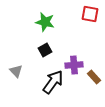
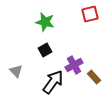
red square: rotated 24 degrees counterclockwise
purple cross: rotated 24 degrees counterclockwise
